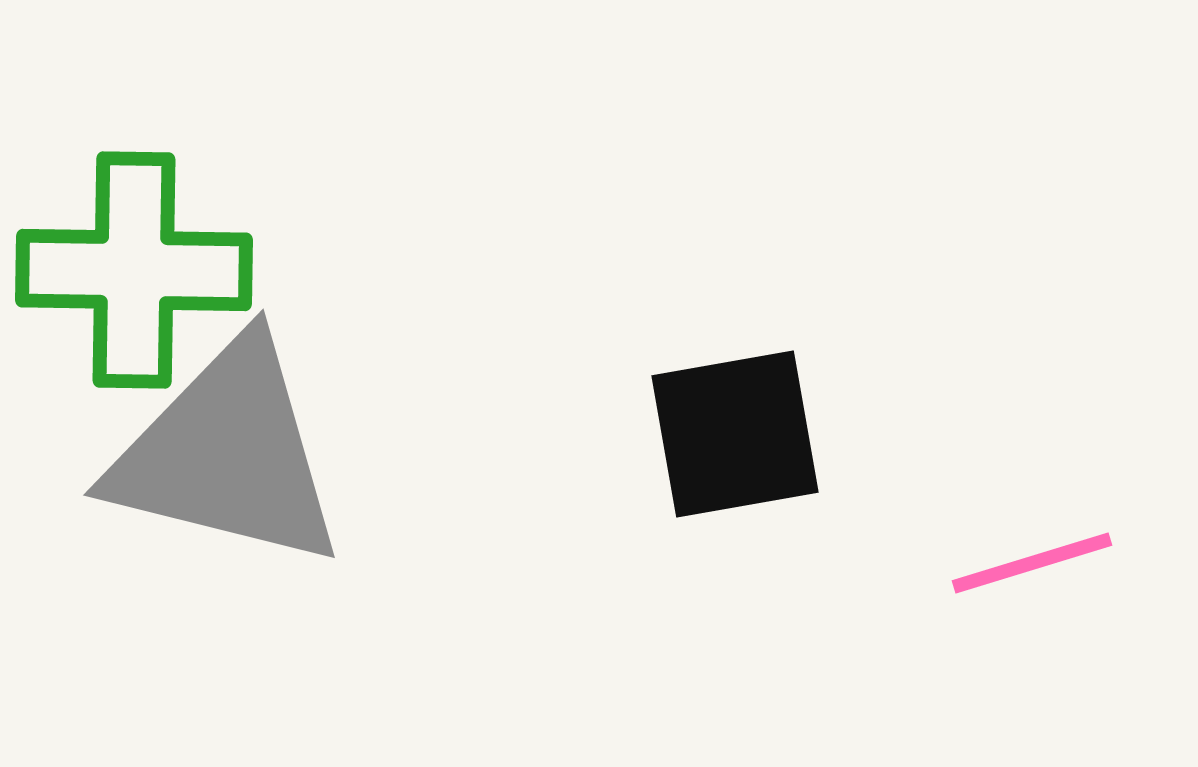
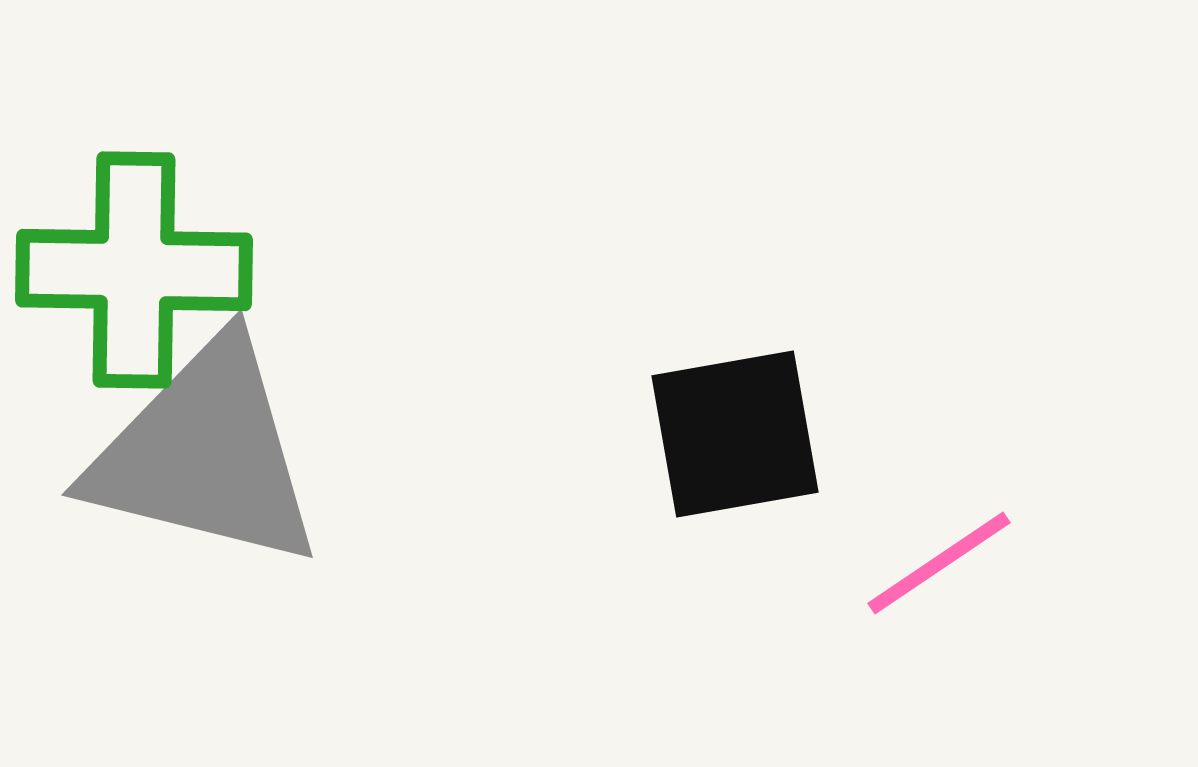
gray triangle: moved 22 px left
pink line: moved 93 px left; rotated 17 degrees counterclockwise
